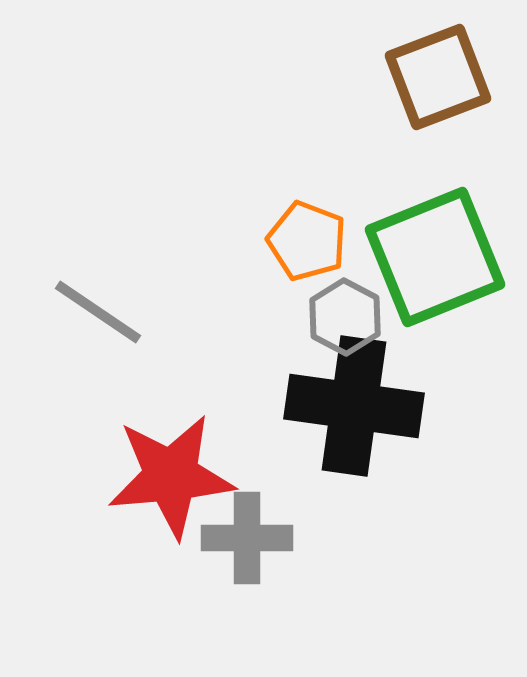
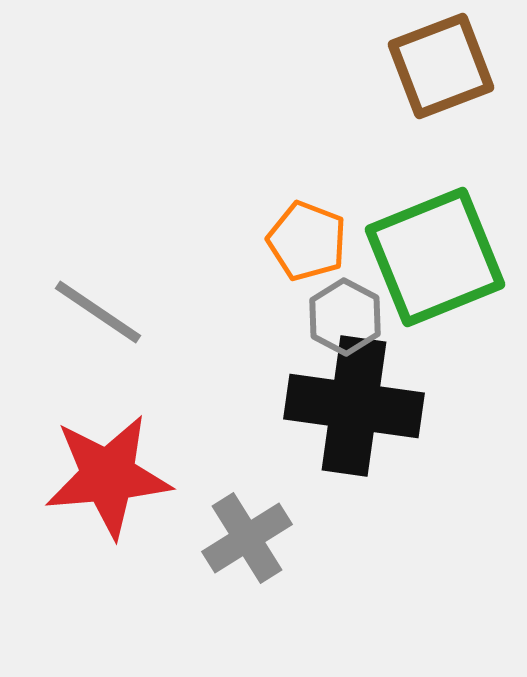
brown square: moved 3 px right, 11 px up
red star: moved 63 px left
gray cross: rotated 32 degrees counterclockwise
